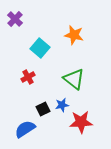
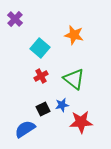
red cross: moved 13 px right, 1 px up
